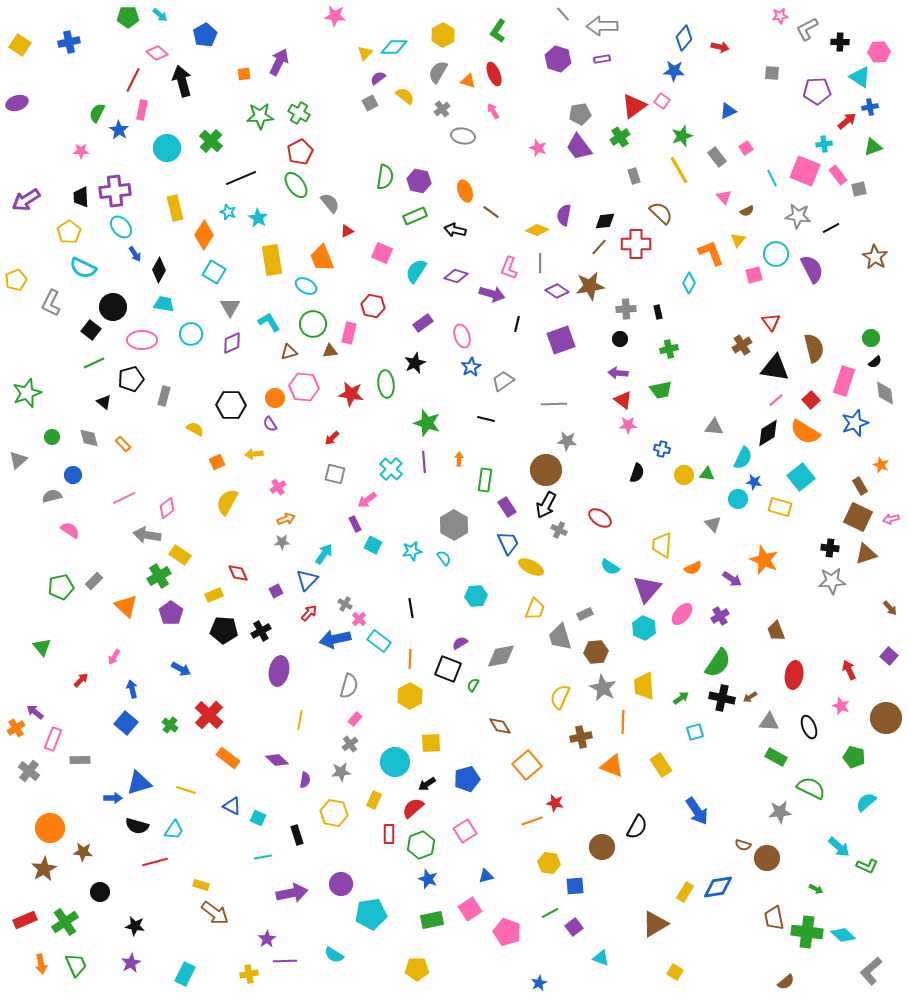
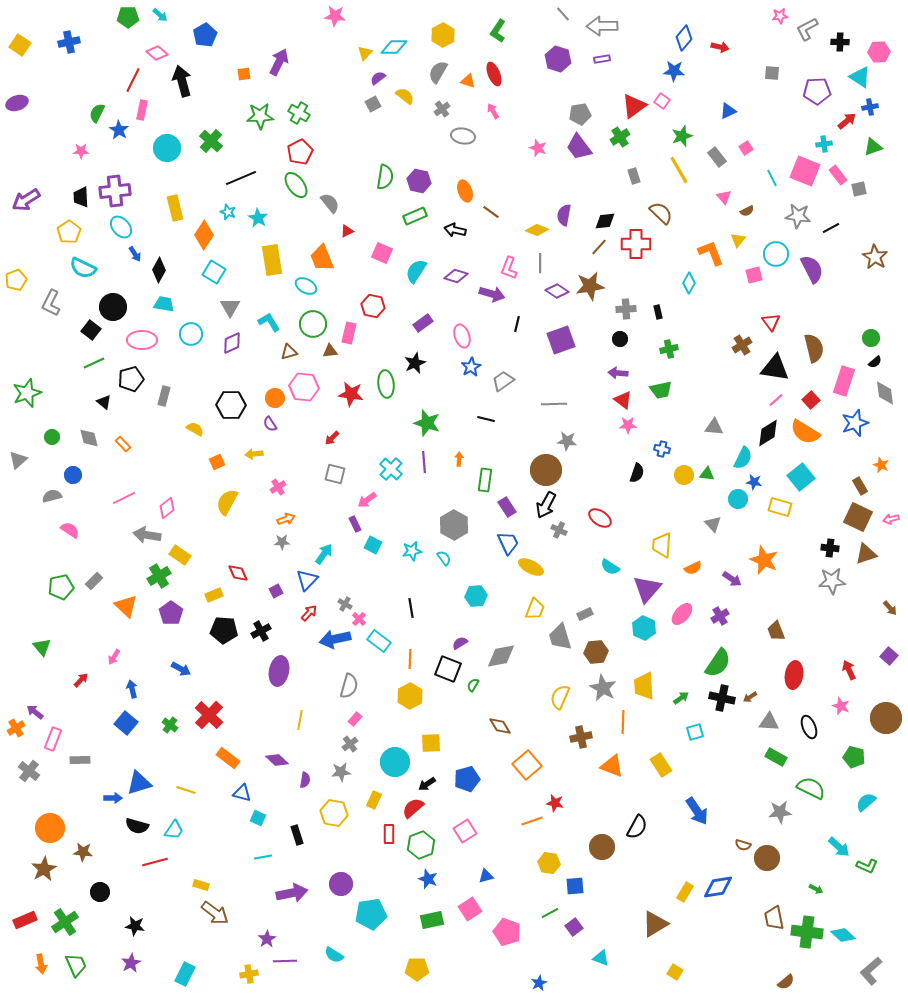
gray square at (370, 103): moved 3 px right, 1 px down
blue triangle at (232, 806): moved 10 px right, 13 px up; rotated 12 degrees counterclockwise
